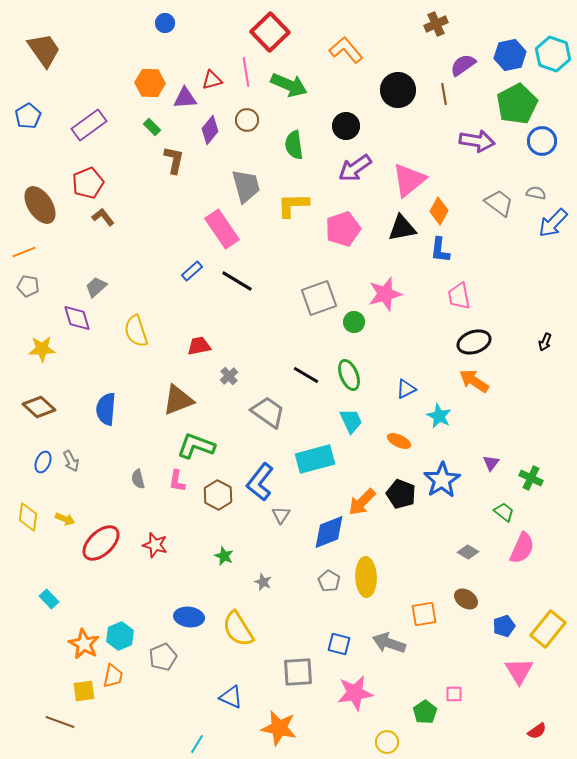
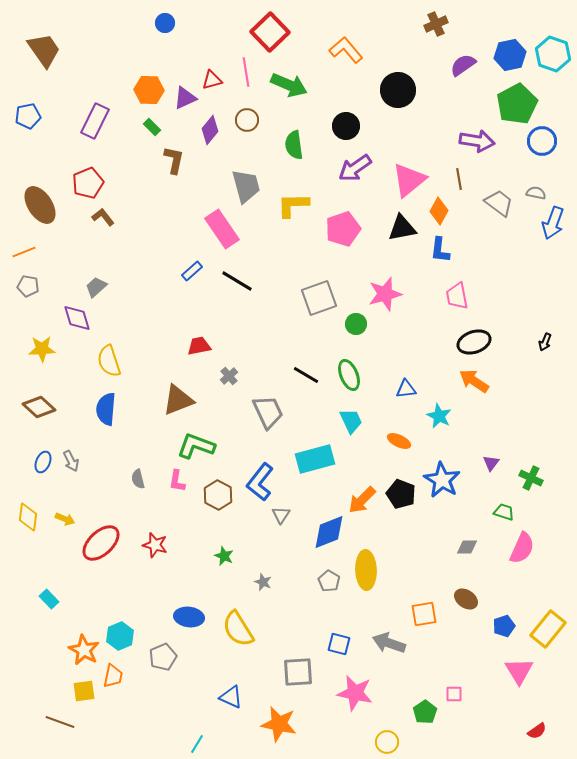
orange hexagon at (150, 83): moved 1 px left, 7 px down
brown line at (444, 94): moved 15 px right, 85 px down
purple triangle at (185, 98): rotated 20 degrees counterclockwise
blue pentagon at (28, 116): rotated 20 degrees clockwise
purple rectangle at (89, 125): moved 6 px right, 4 px up; rotated 28 degrees counterclockwise
blue arrow at (553, 223): rotated 24 degrees counterclockwise
pink trapezoid at (459, 296): moved 2 px left
green circle at (354, 322): moved 2 px right, 2 px down
yellow semicircle at (136, 331): moved 27 px left, 30 px down
blue triangle at (406, 389): rotated 20 degrees clockwise
gray trapezoid at (268, 412): rotated 30 degrees clockwise
blue star at (442, 480): rotated 9 degrees counterclockwise
orange arrow at (362, 502): moved 2 px up
green trapezoid at (504, 512): rotated 20 degrees counterclockwise
gray diamond at (468, 552): moved 1 px left, 5 px up; rotated 30 degrees counterclockwise
yellow ellipse at (366, 577): moved 7 px up
orange star at (84, 644): moved 6 px down
pink star at (355, 693): rotated 21 degrees clockwise
orange star at (279, 728): moved 4 px up
